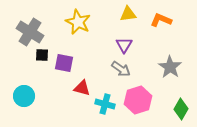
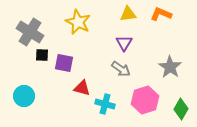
orange L-shape: moved 6 px up
purple triangle: moved 2 px up
pink hexagon: moved 7 px right
